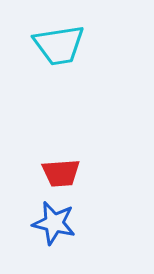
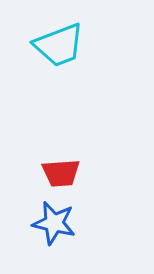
cyan trapezoid: rotated 12 degrees counterclockwise
